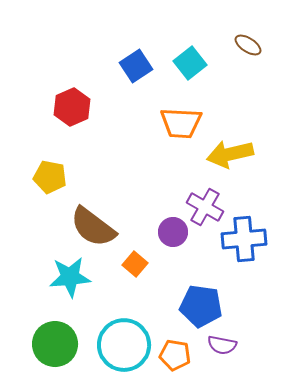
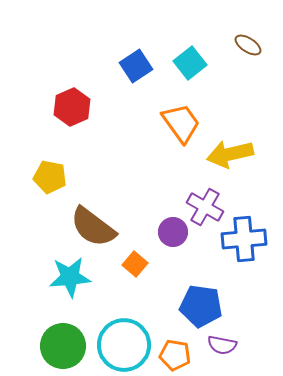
orange trapezoid: rotated 129 degrees counterclockwise
green circle: moved 8 px right, 2 px down
